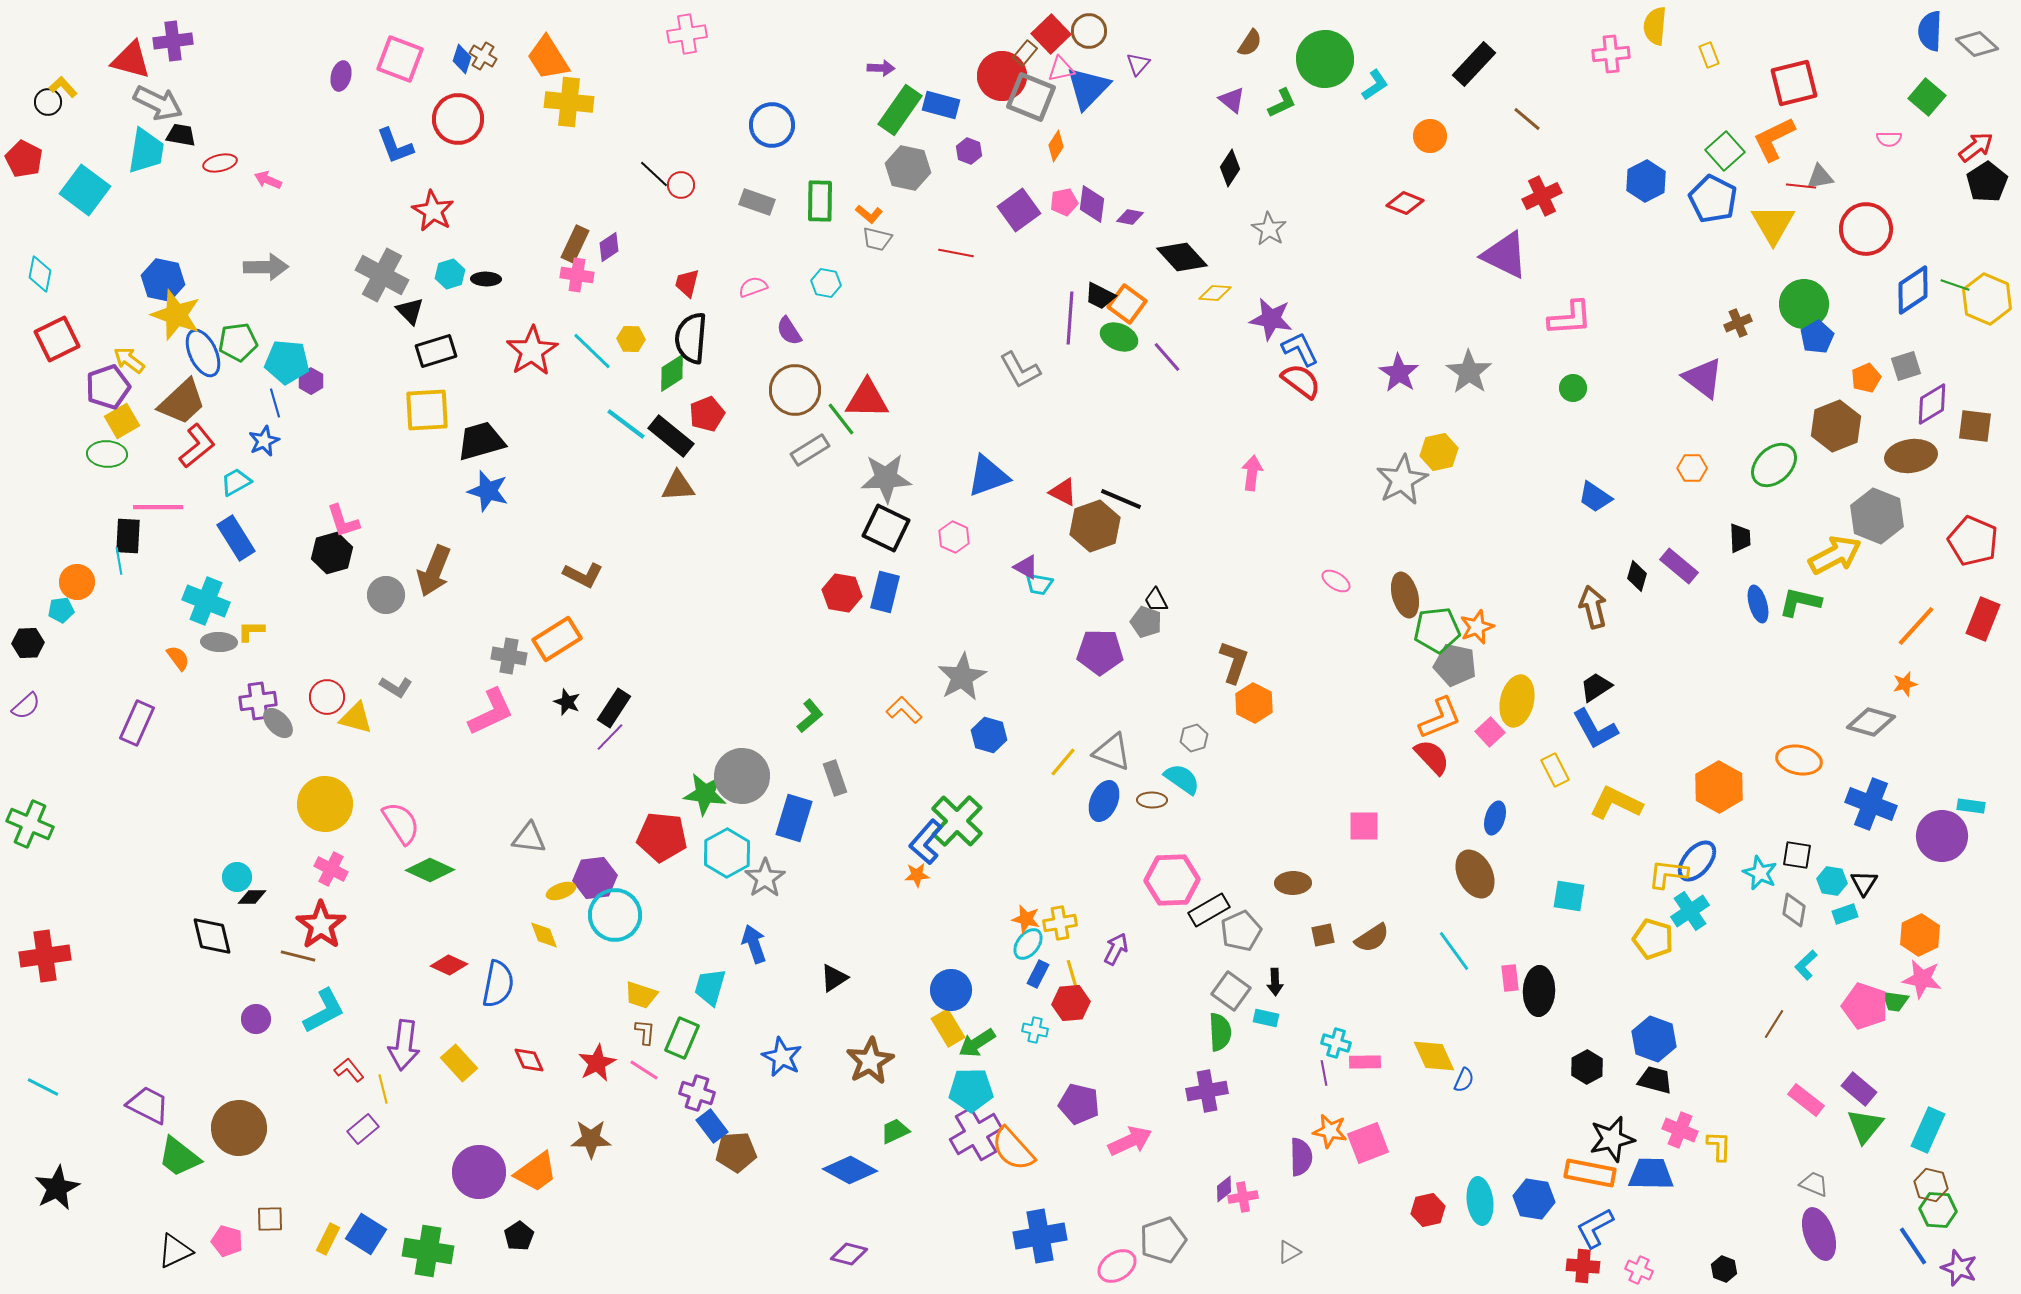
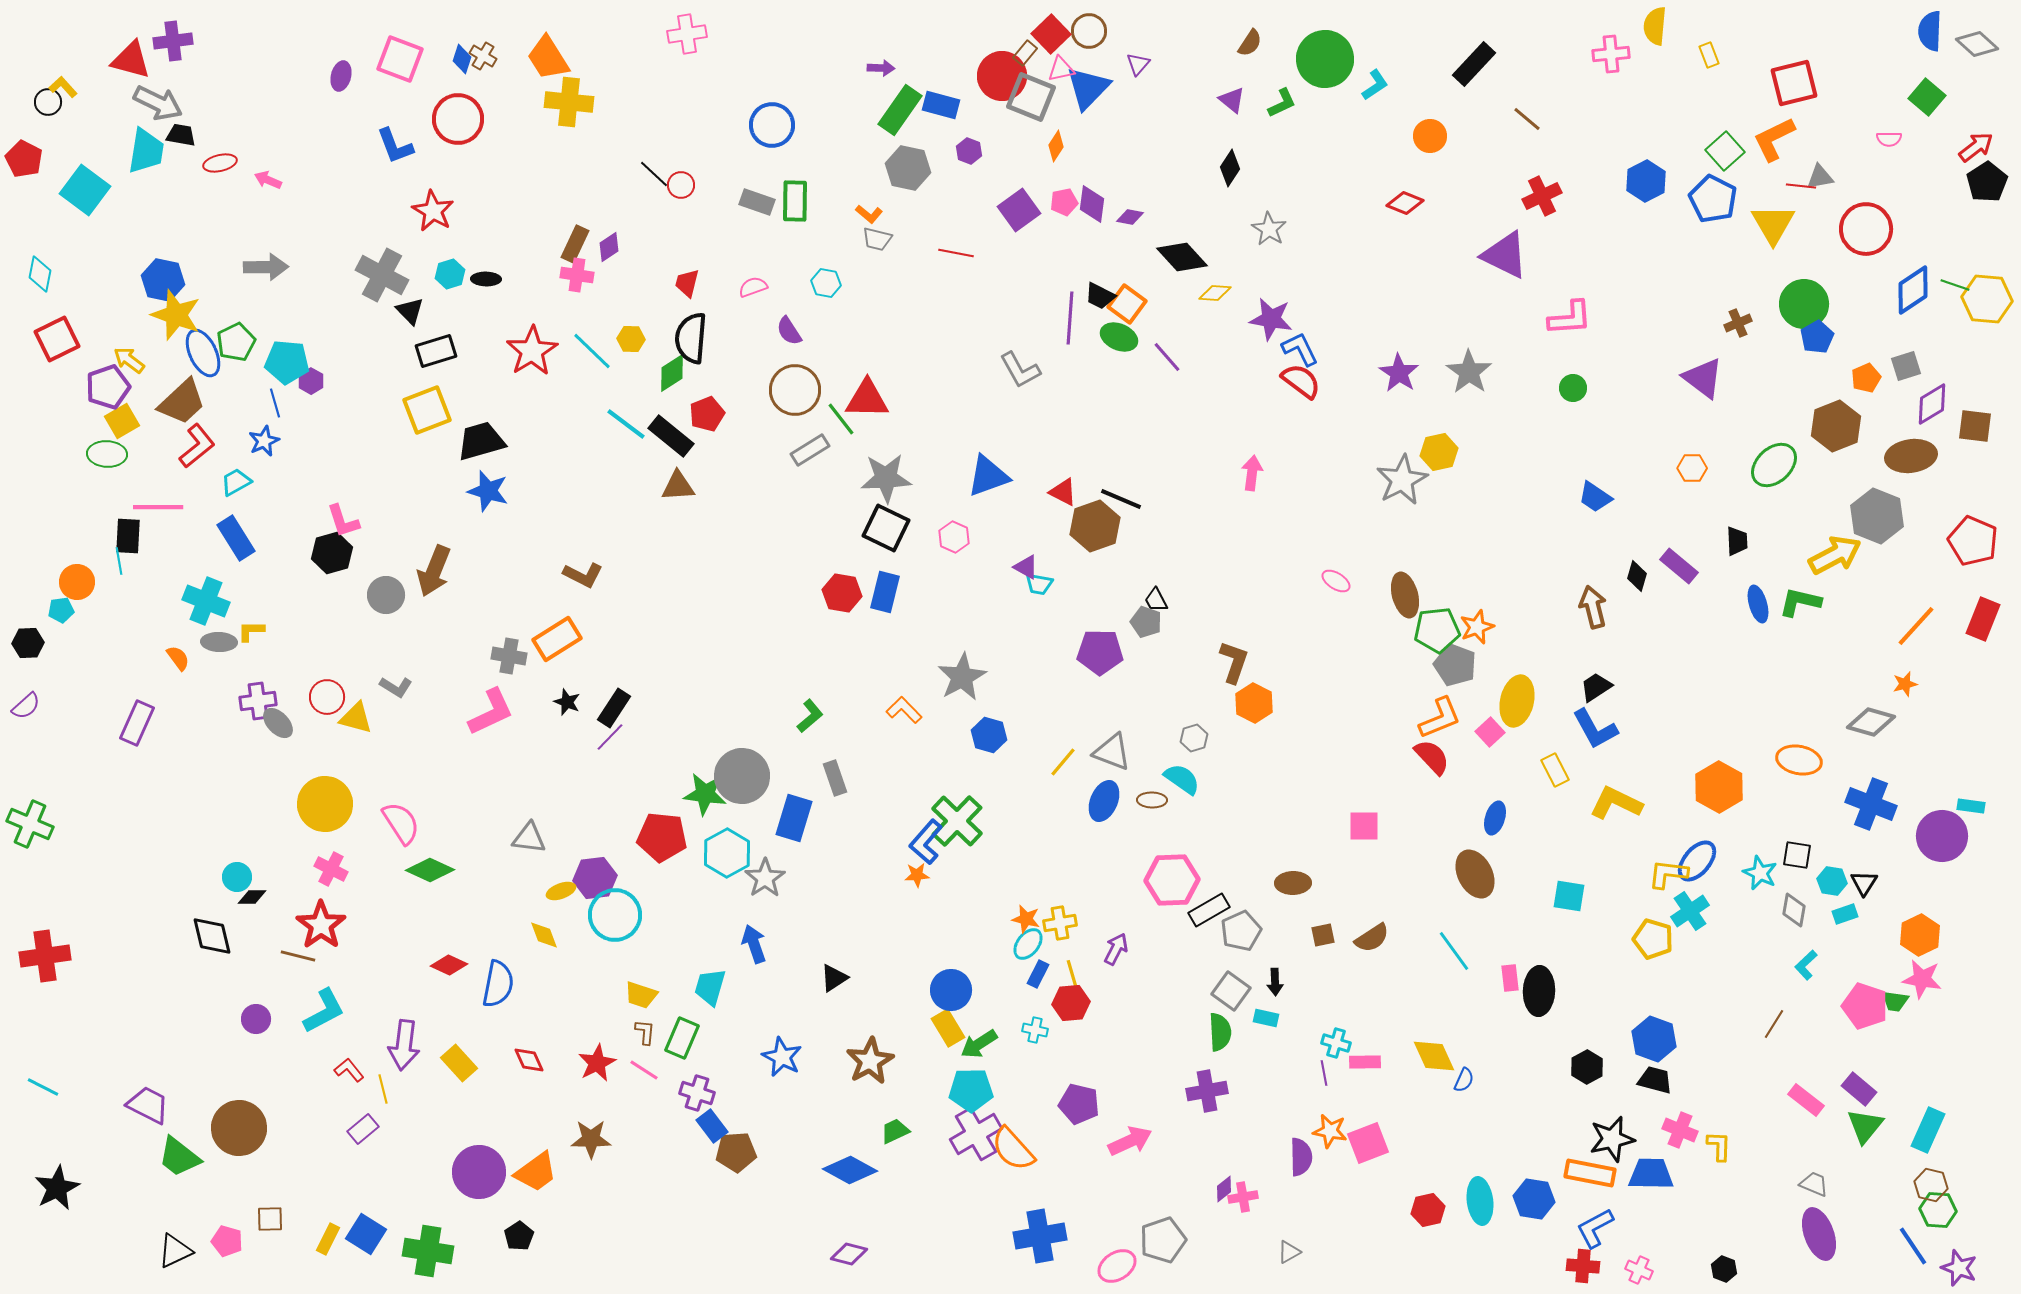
green rectangle at (820, 201): moved 25 px left
yellow hexagon at (1987, 299): rotated 18 degrees counterclockwise
green pentagon at (238, 342): moved 2 px left; rotated 18 degrees counterclockwise
yellow square at (427, 410): rotated 18 degrees counterclockwise
black trapezoid at (1740, 538): moved 3 px left, 3 px down
gray pentagon at (1455, 665): rotated 9 degrees clockwise
green arrow at (977, 1043): moved 2 px right, 1 px down
